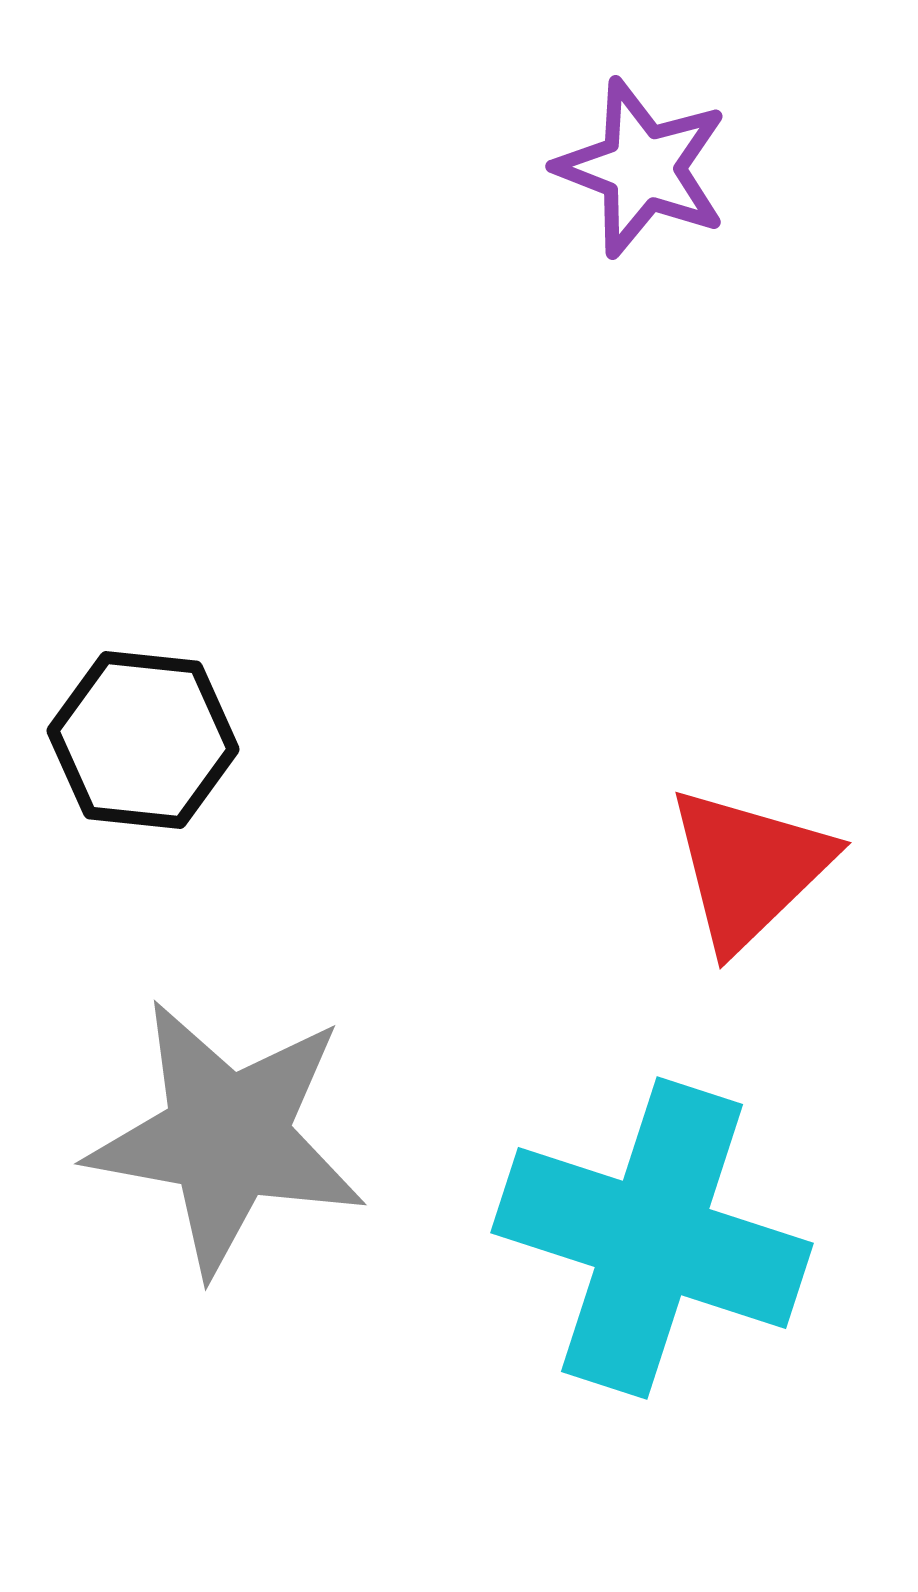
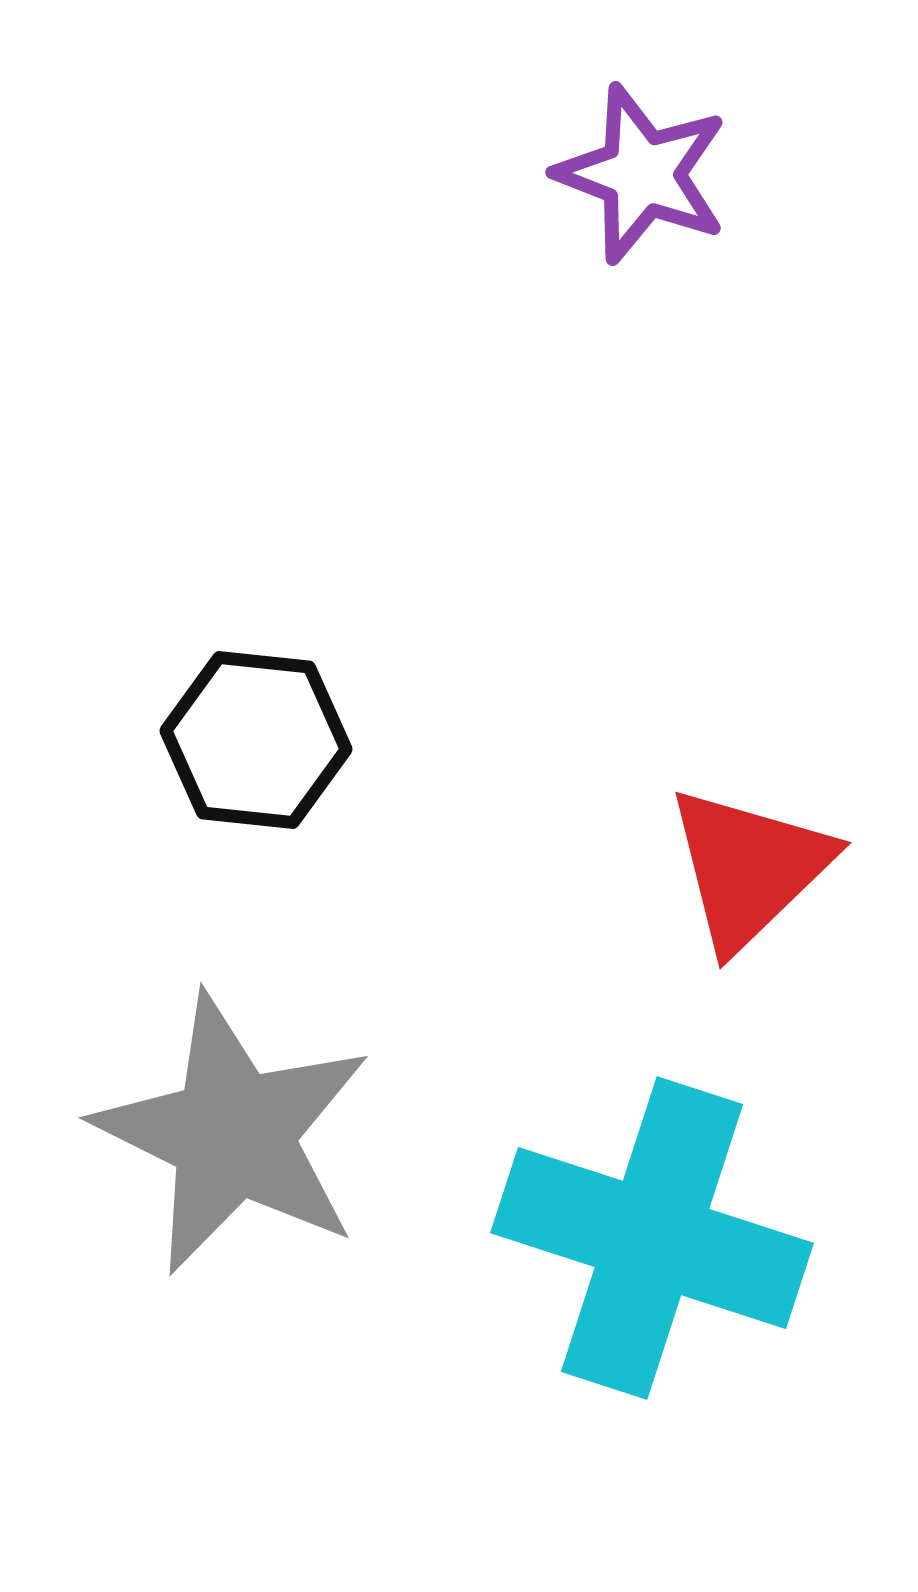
purple star: moved 6 px down
black hexagon: moved 113 px right
gray star: moved 6 px right, 3 px up; rotated 16 degrees clockwise
